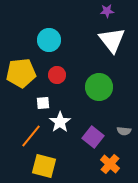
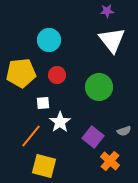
gray semicircle: rotated 24 degrees counterclockwise
orange cross: moved 3 px up
